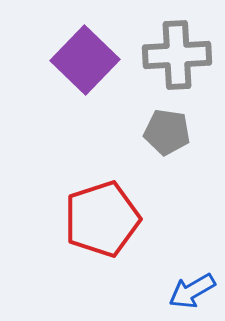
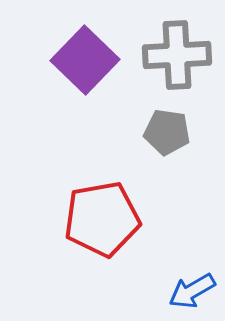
red pentagon: rotated 8 degrees clockwise
